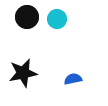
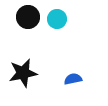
black circle: moved 1 px right
